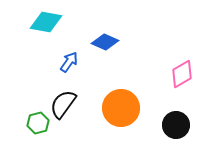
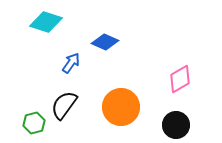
cyan diamond: rotated 8 degrees clockwise
blue arrow: moved 2 px right, 1 px down
pink diamond: moved 2 px left, 5 px down
black semicircle: moved 1 px right, 1 px down
orange circle: moved 1 px up
green hexagon: moved 4 px left
